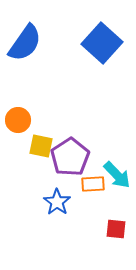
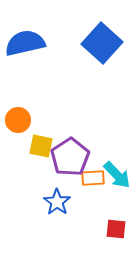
blue semicircle: rotated 138 degrees counterclockwise
orange rectangle: moved 6 px up
